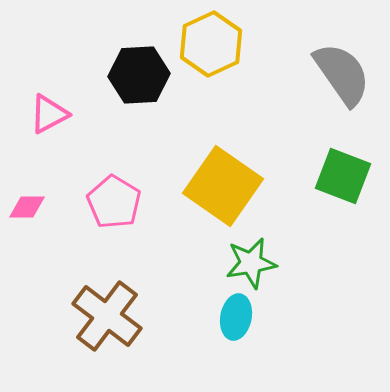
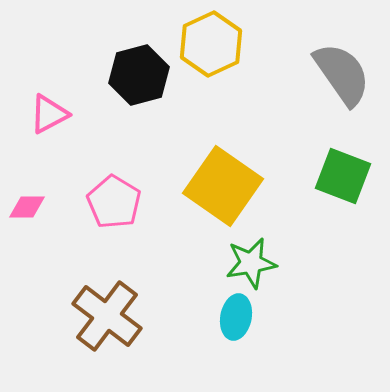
black hexagon: rotated 12 degrees counterclockwise
